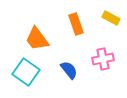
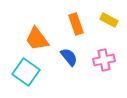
yellow rectangle: moved 2 px left, 2 px down
pink cross: moved 1 px right, 1 px down
blue semicircle: moved 13 px up
